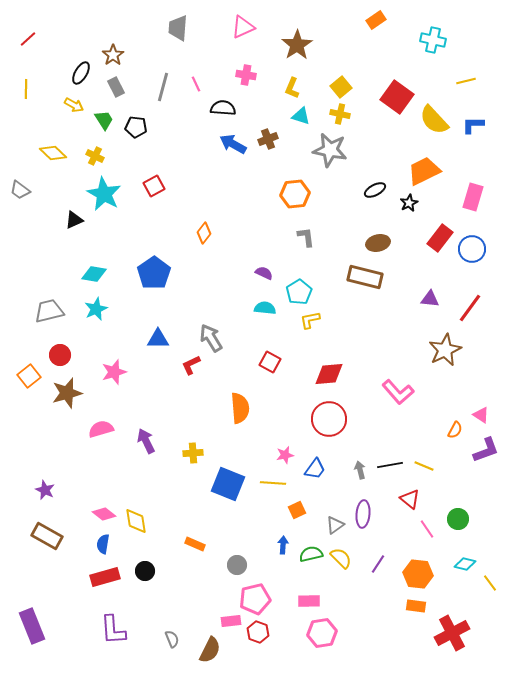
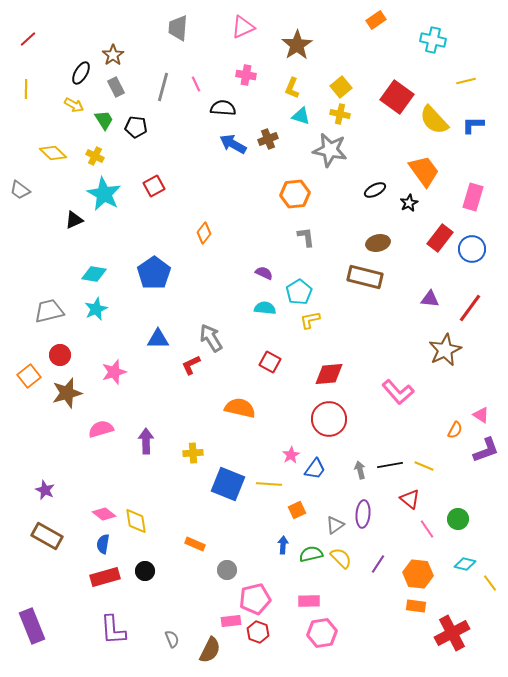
orange trapezoid at (424, 171): rotated 80 degrees clockwise
orange semicircle at (240, 408): rotated 72 degrees counterclockwise
purple arrow at (146, 441): rotated 25 degrees clockwise
pink star at (285, 455): moved 6 px right; rotated 18 degrees counterclockwise
yellow line at (273, 483): moved 4 px left, 1 px down
gray circle at (237, 565): moved 10 px left, 5 px down
